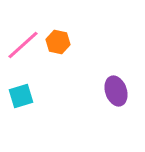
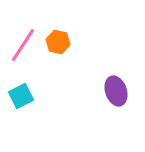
pink line: rotated 15 degrees counterclockwise
cyan square: rotated 10 degrees counterclockwise
